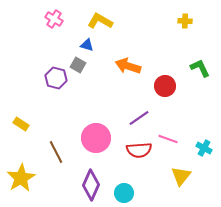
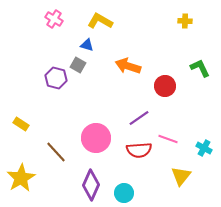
brown line: rotated 15 degrees counterclockwise
